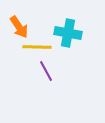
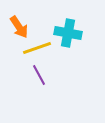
yellow line: moved 1 px down; rotated 20 degrees counterclockwise
purple line: moved 7 px left, 4 px down
